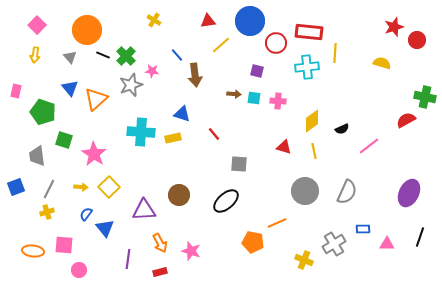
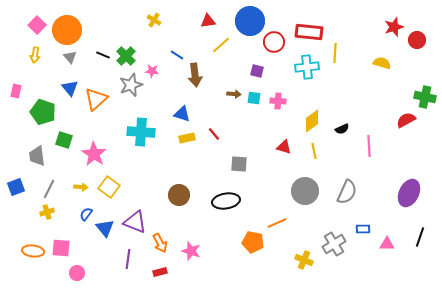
orange circle at (87, 30): moved 20 px left
red circle at (276, 43): moved 2 px left, 1 px up
blue line at (177, 55): rotated 16 degrees counterclockwise
yellow rectangle at (173, 138): moved 14 px right
pink line at (369, 146): rotated 55 degrees counterclockwise
yellow square at (109, 187): rotated 10 degrees counterclockwise
black ellipse at (226, 201): rotated 32 degrees clockwise
purple triangle at (144, 210): moved 9 px left, 12 px down; rotated 25 degrees clockwise
pink square at (64, 245): moved 3 px left, 3 px down
pink circle at (79, 270): moved 2 px left, 3 px down
